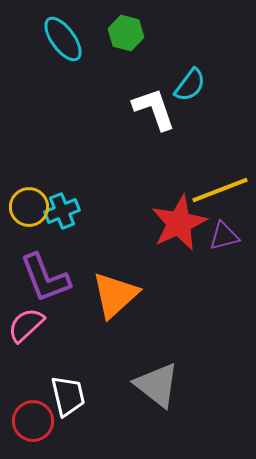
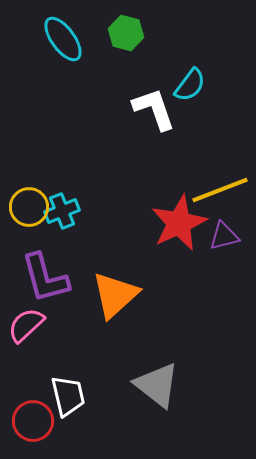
purple L-shape: rotated 6 degrees clockwise
